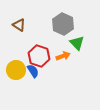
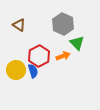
red hexagon: rotated 15 degrees clockwise
blue semicircle: rotated 16 degrees clockwise
